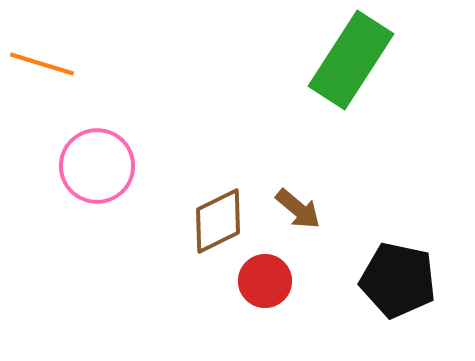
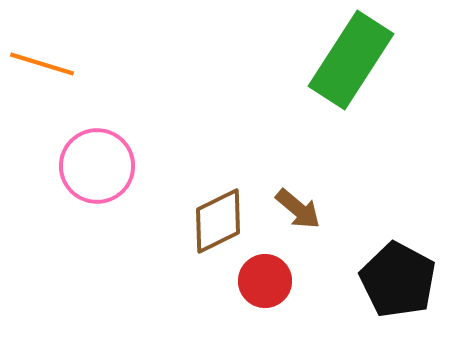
black pentagon: rotated 16 degrees clockwise
